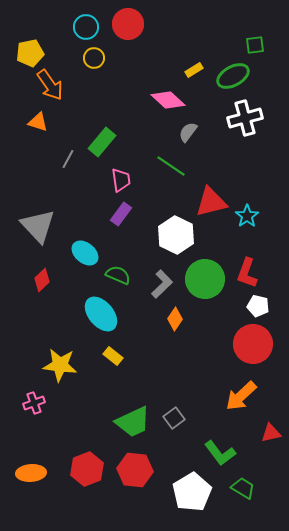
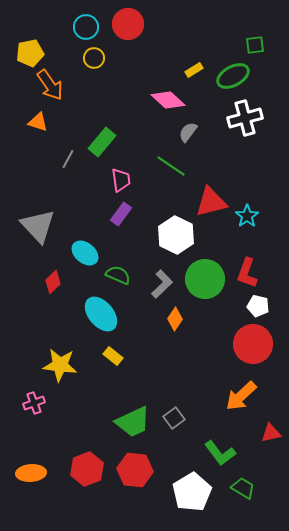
red diamond at (42, 280): moved 11 px right, 2 px down
